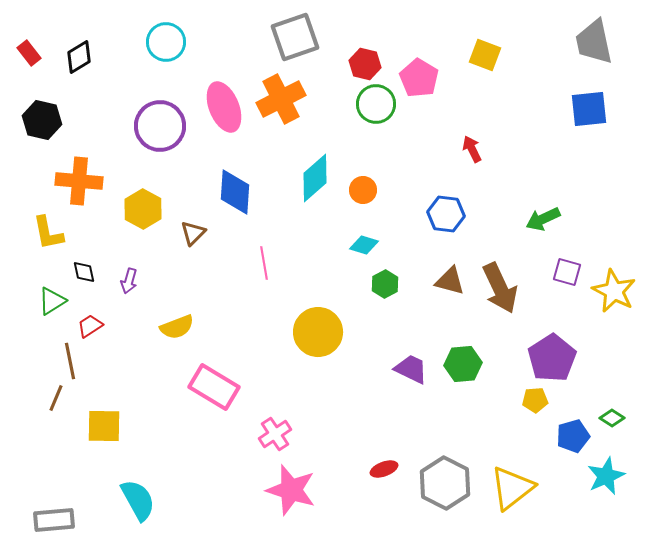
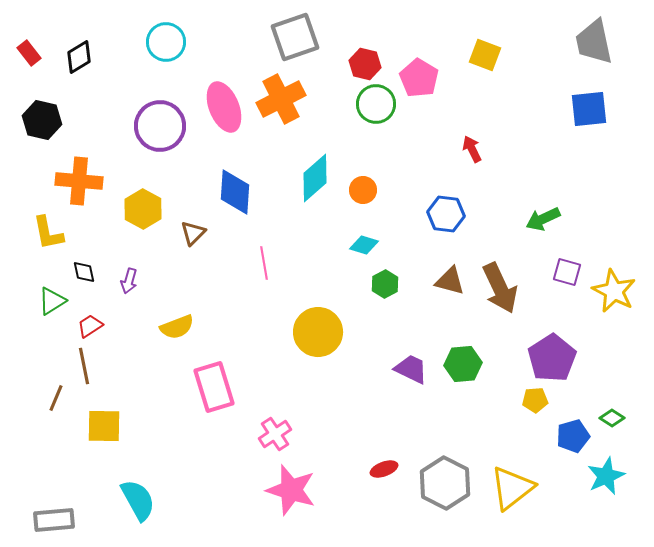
brown line at (70, 361): moved 14 px right, 5 px down
pink rectangle at (214, 387): rotated 42 degrees clockwise
